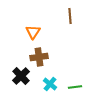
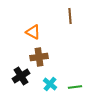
orange triangle: rotated 35 degrees counterclockwise
black cross: rotated 12 degrees clockwise
